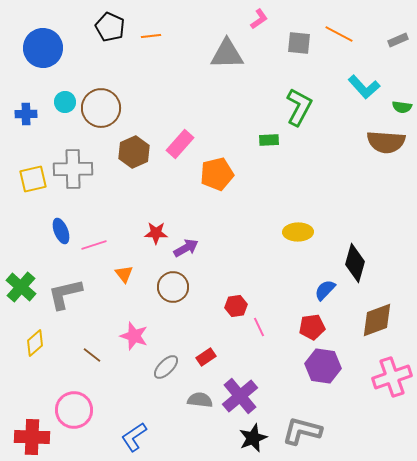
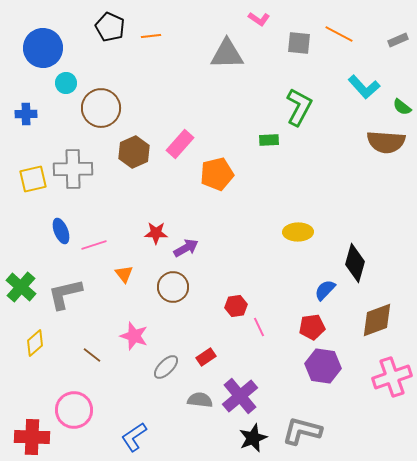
pink L-shape at (259, 19): rotated 70 degrees clockwise
cyan circle at (65, 102): moved 1 px right, 19 px up
green semicircle at (402, 107): rotated 30 degrees clockwise
